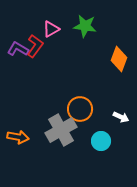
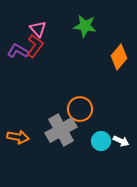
pink triangle: moved 13 px left; rotated 42 degrees counterclockwise
purple L-shape: moved 2 px down
orange diamond: moved 2 px up; rotated 20 degrees clockwise
white arrow: moved 24 px down
